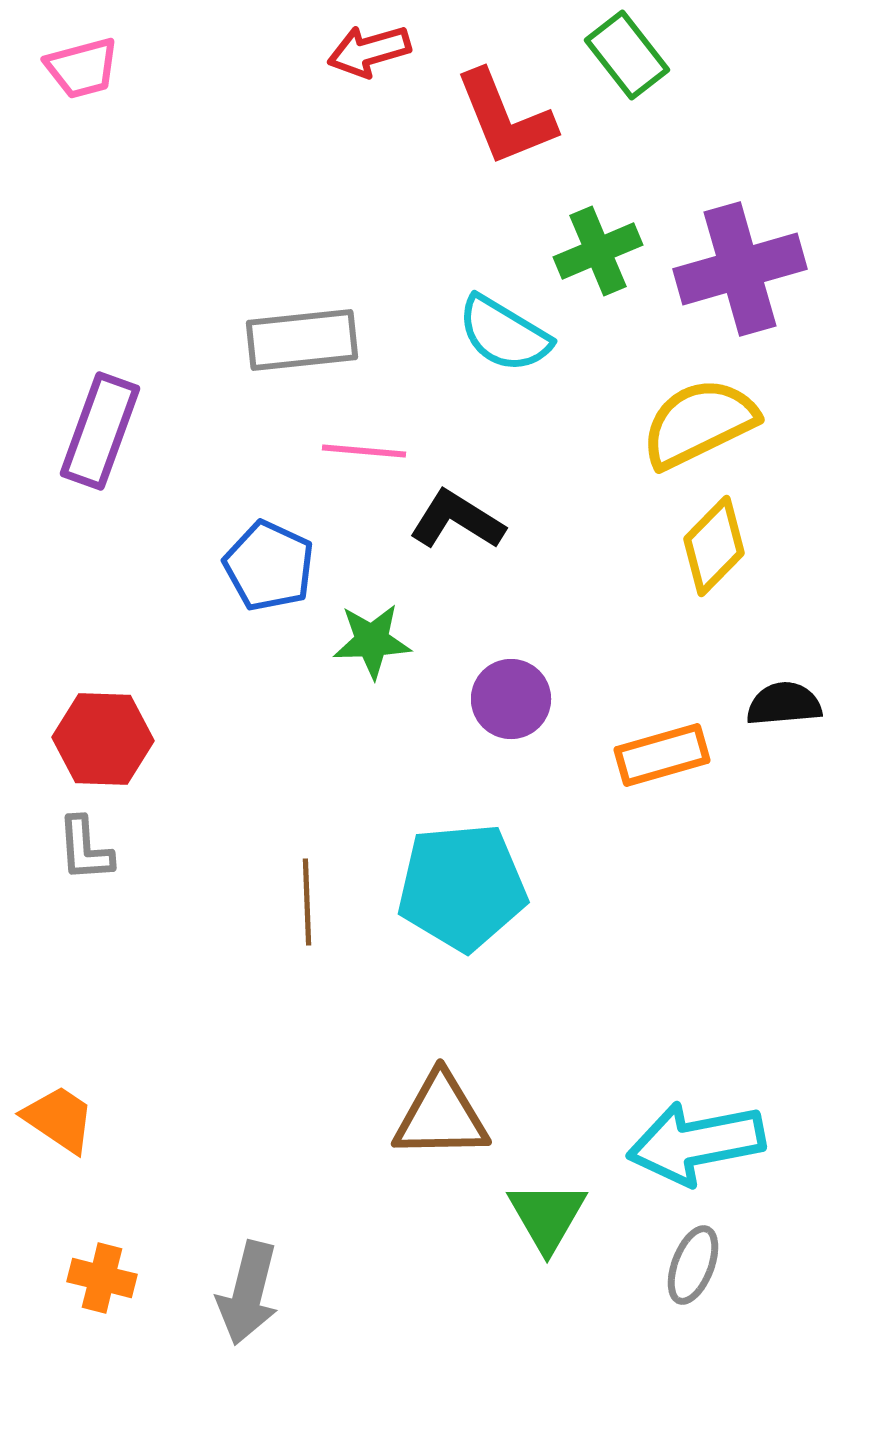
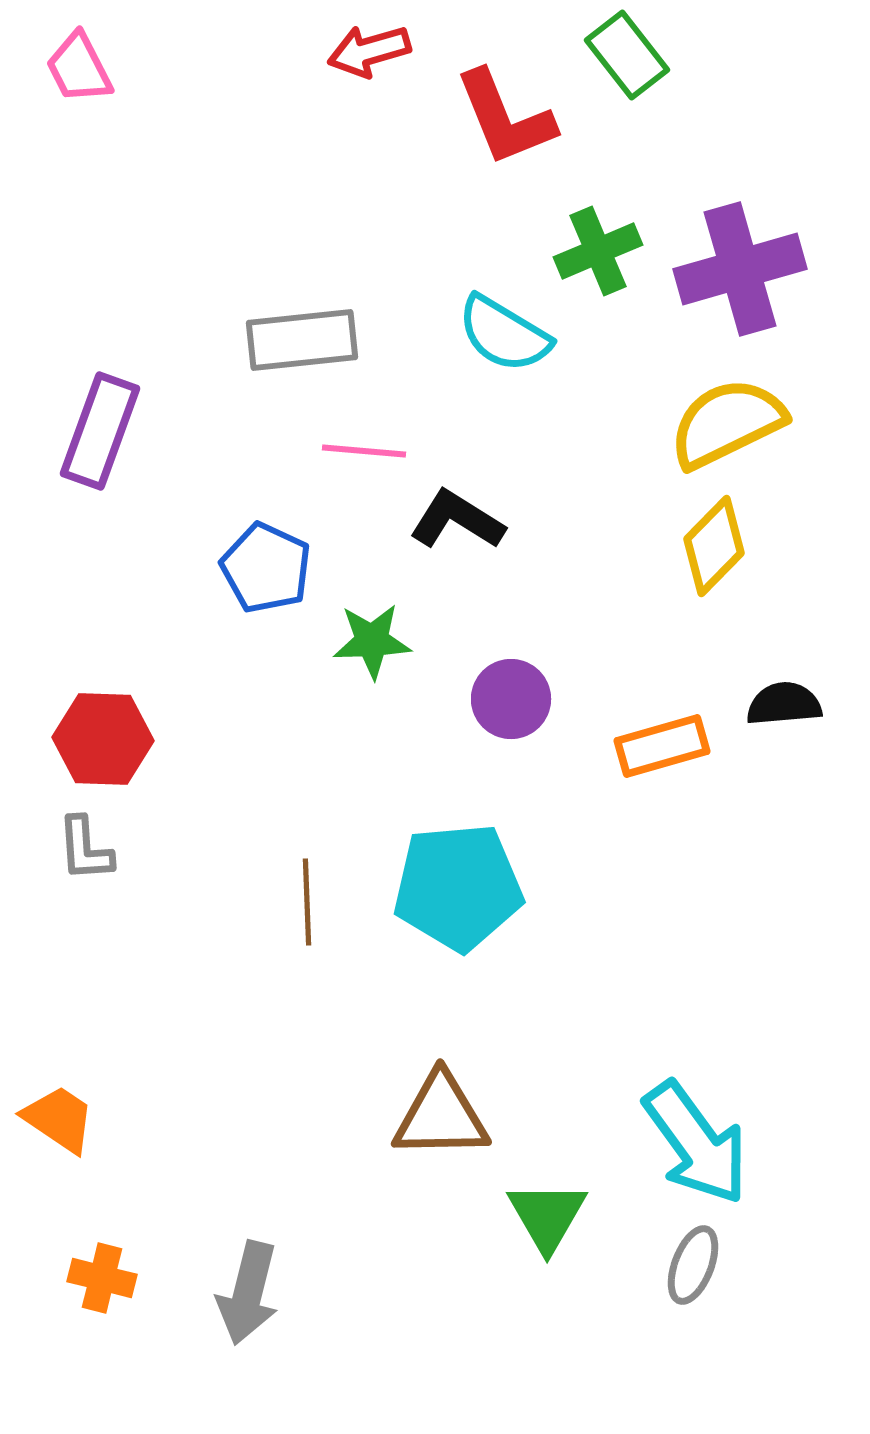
pink trapezoid: moved 3 px left; rotated 78 degrees clockwise
yellow semicircle: moved 28 px right
blue pentagon: moved 3 px left, 2 px down
orange rectangle: moved 9 px up
cyan pentagon: moved 4 px left
cyan arrow: rotated 115 degrees counterclockwise
